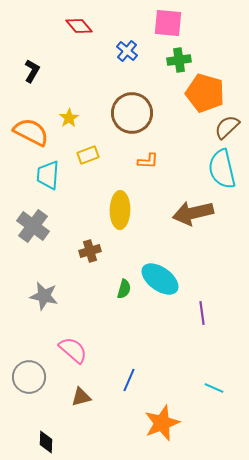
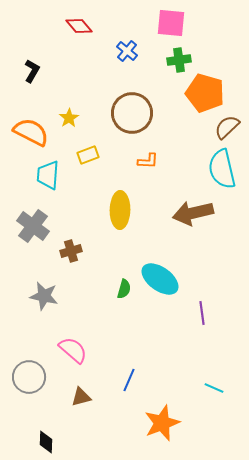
pink square: moved 3 px right
brown cross: moved 19 px left
